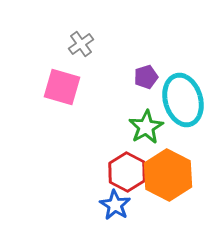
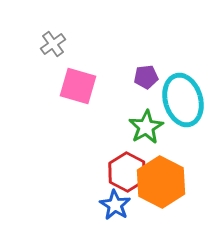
gray cross: moved 28 px left
purple pentagon: rotated 10 degrees clockwise
pink square: moved 16 px right, 1 px up
orange hexagon: moved 7 px left, 7 px down
